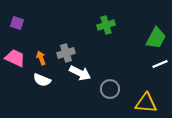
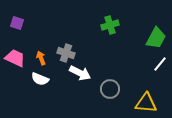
green cross: moved 4 px right
gray cross: rotated 36 degrees clockwise
white line: rotated 28 degrees counterclockwise
white semicircle: moved 2 px left, 1 px up
